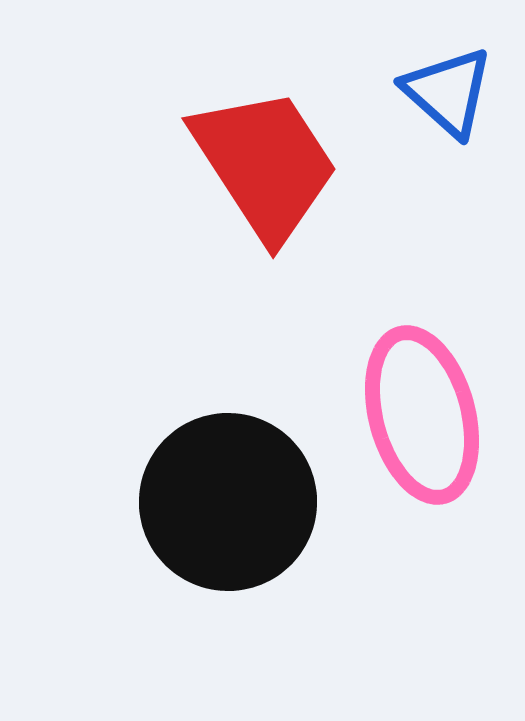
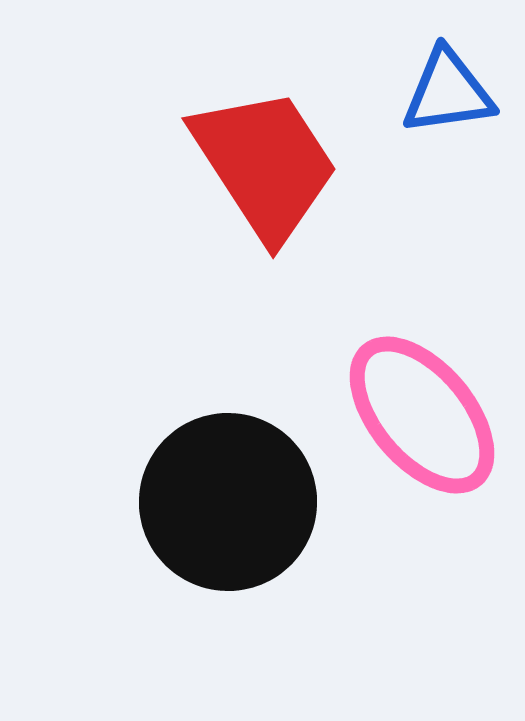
blue triangle: rotated 50 degrees counterclockwise
pink ellipse: rotated 25 degrees counterclockwise
